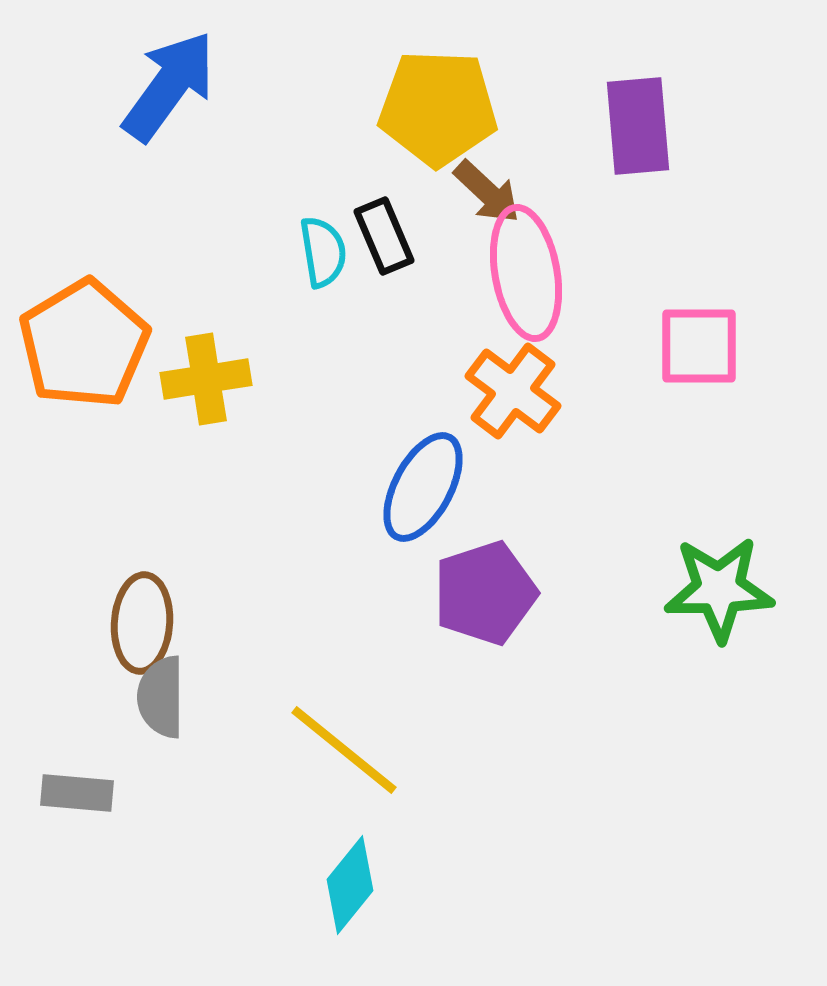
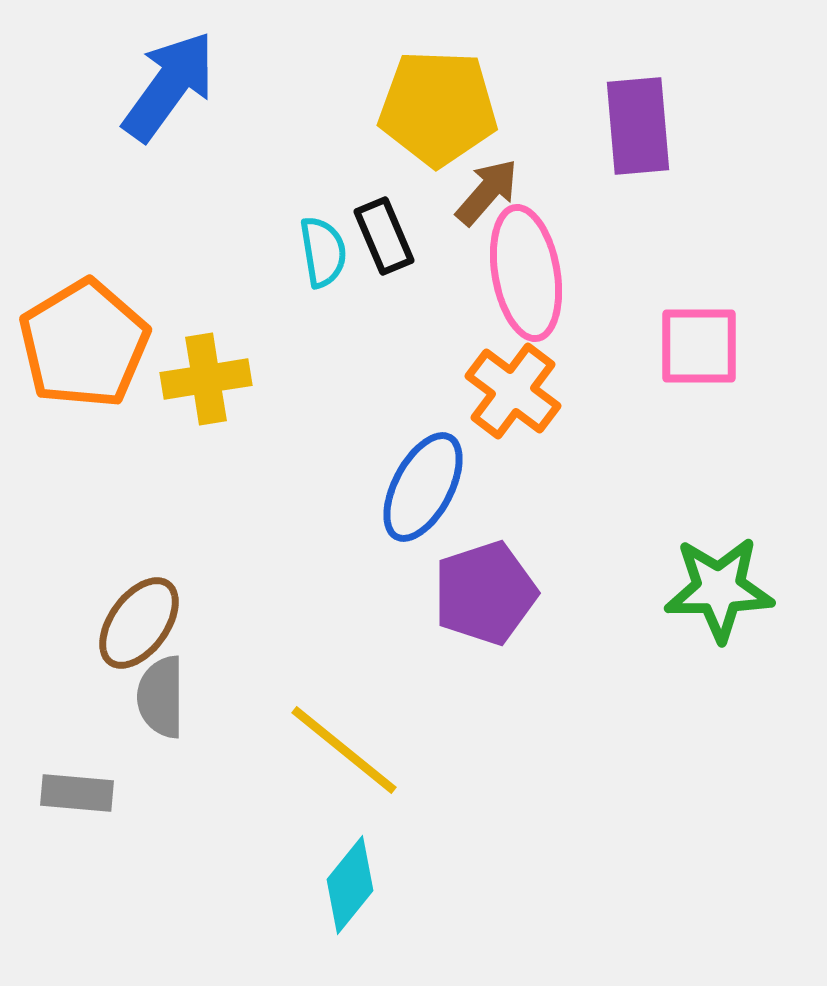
brown arrow: rotated 92 degrees counterclockwise
brown ellipse: moved 3 px left; rotated 32 degrees clockwise
